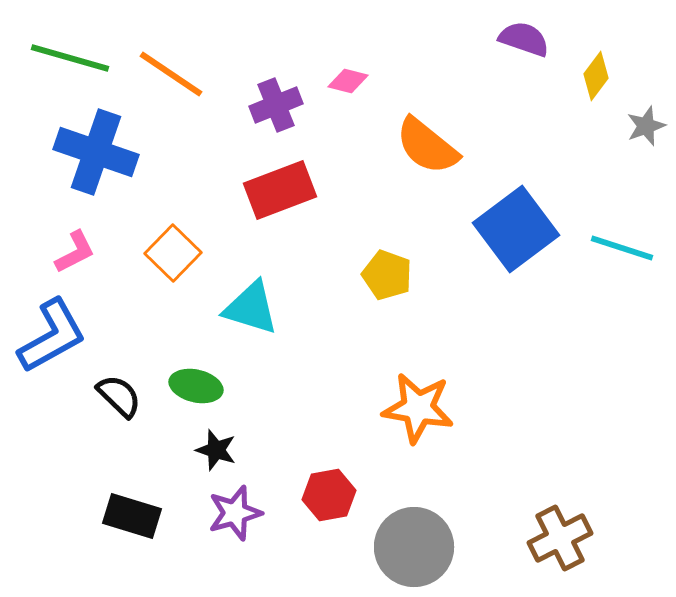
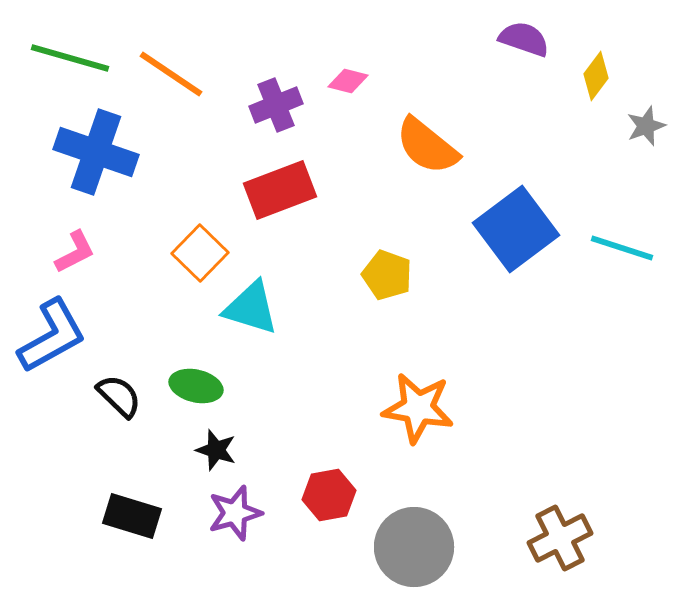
orange square: moved 27 px right
